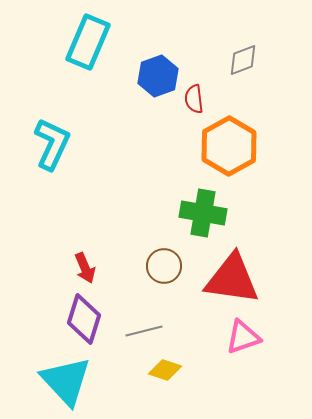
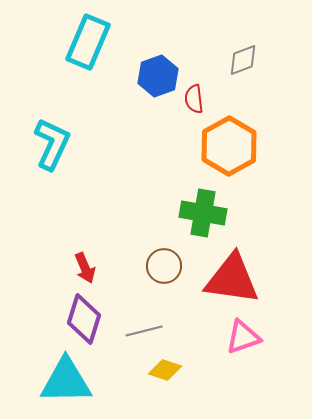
cyan triangle: rotated 48 degrees counterclockwise
